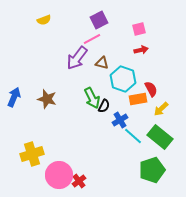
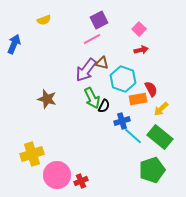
pink square: rotated 32 degrees counterclockwise
purple arrow: moved 9 px right, 12 px down
blue arrow: moved 53 px up
blue cross: moved 2 px right, 1 px down; rotated 14 degrees clockwise
pink circle: moved 2 px left
red cross: moved 2 px right; rotated 16 degrees clockwise
